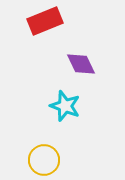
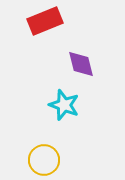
purple diamond: rotated 12 degrees clockwise
cyan star: moved 1 px left, 1 px up
